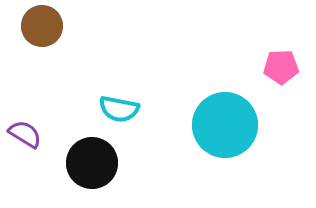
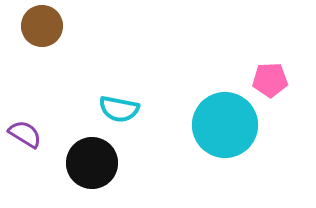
pink pentagon: moved 11 px left, 13 px down
